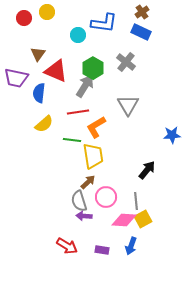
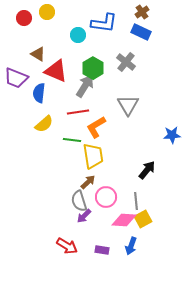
brown triangle: rotated 35 degrees counterclockwise
purple trapezoid: rotated 10 degrees clockwise
purple arrow: rotated 49 degrees counterclockwise
